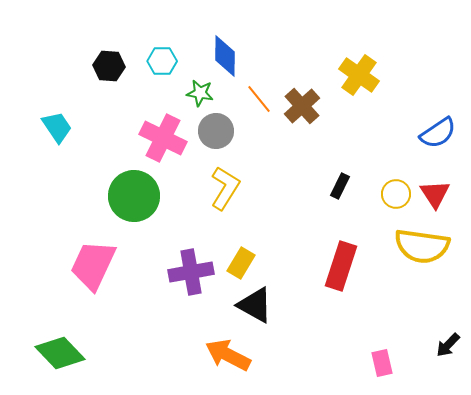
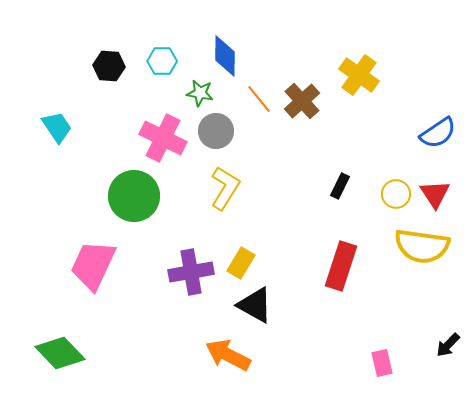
brown cross: moved 5 px up
